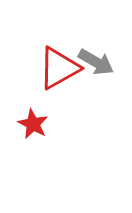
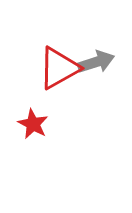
gray arrow: rotated 48 degrees counterclockwise
